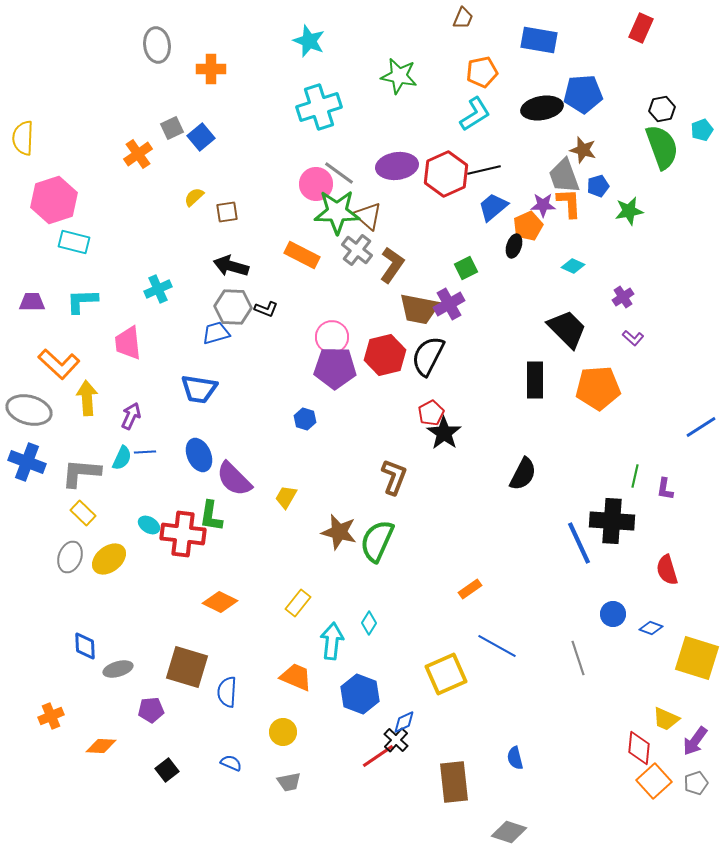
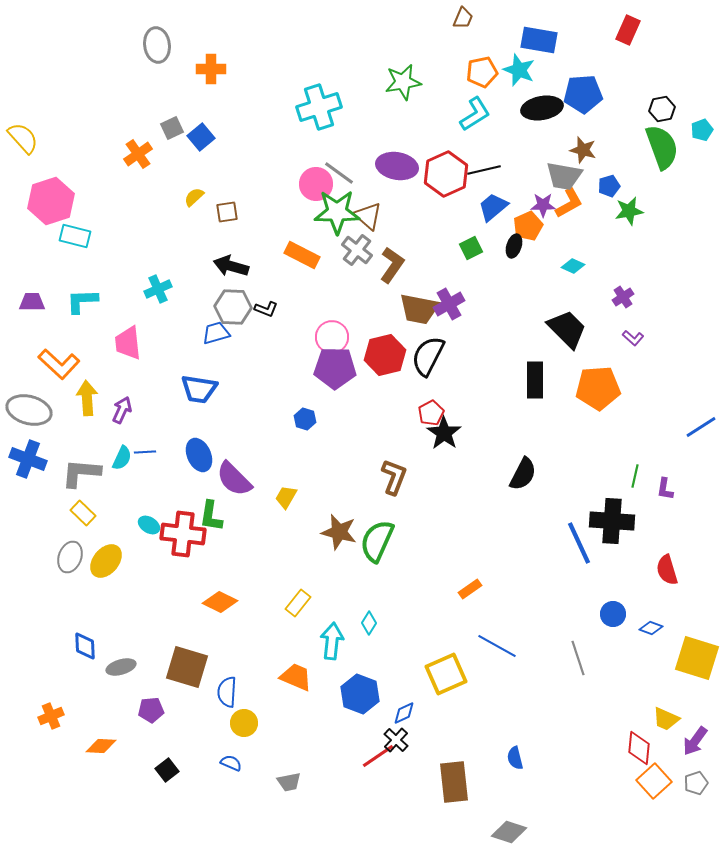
red rectangle at (641, 28): moved 13 px left, 2 px down
cyan star at (309, 41): moved 210 px right, 29 px down
green star at (399, 76): moved 4 px right, 6 px down; rotated 21 degrees counterclockwise
yellow semicircle at (23, 138): rotated 136 degrees clockwise
purple ellipse at (397, 166): rotated 18 degrees clockwise
gray trapezoid at (564, 176): rotated 60 degrees counterclockwise
blue pentagon at (598, 186): moved 11 px right
pink hexagon at (54, 200): moved 3 px left, 1 px down
orange L-shape at (569, 203): rotated 64 degrees clockwise
cyan rectangle at (74, 242): moved 1 px right, 6 px up
green square at (466, 268): moved 5 px right, 20 px up
purple arrow at (131, 416): moved 9 px left, 6 px up
blue cross at (27, 462): moved 1 px right, 3 px up
yellow ellipse at (109, 559): moved 3 px left, 2 px down; rotated 12 degrees counterclockwise
gray ellipse at (118, 669): moved 3 px right, 2 px up
blue diamond at (404, 722): moved 9 px up
yellow circle at (283, 732): moved 39 px left, 9 px up
